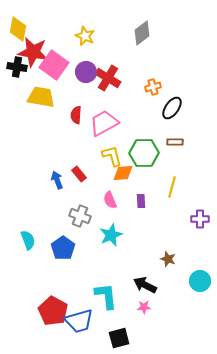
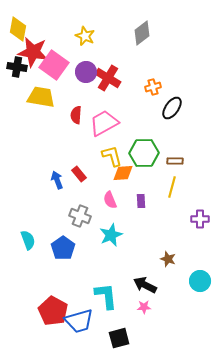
brown rectangle: moved 19 px down
